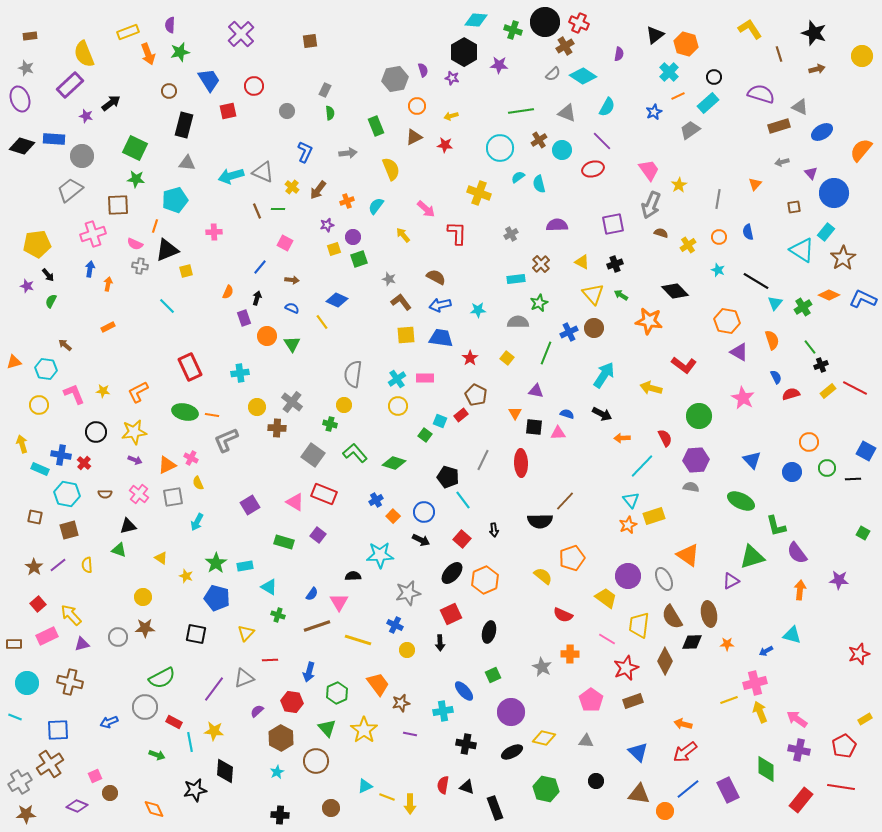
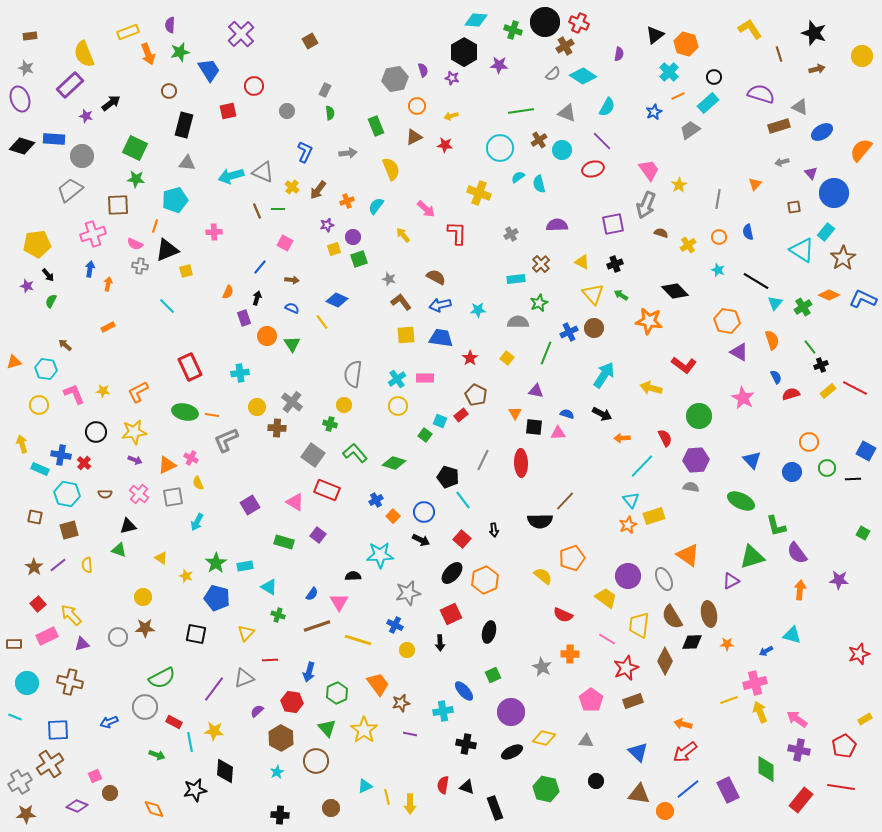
brown square at (310, 41): rotated 21 degrees counterclockwise
blue trapezoid at (209, 80): moved 10 px up
gray arrow at (651, 205): moved 5 px left
red rectangle at (324, 494): moved 3 px right, 4 px up
yellow line at (387, 797): rotated 56 degrees clockwise
